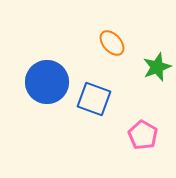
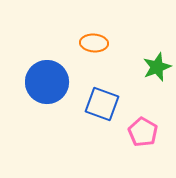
orange ellipse: moved 18 px left; rotated 44 degrees counterclockwise
blue square: moved 8 px right, 5 px down
pink pentagon: moved 3 px up
